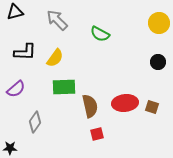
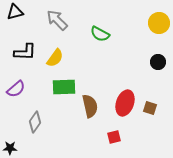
red ellipse: rotated 65 degrees counterclockwise
brown square: moved 2 px left, 1 px down
red square: moved 17 px right, 3 px down
